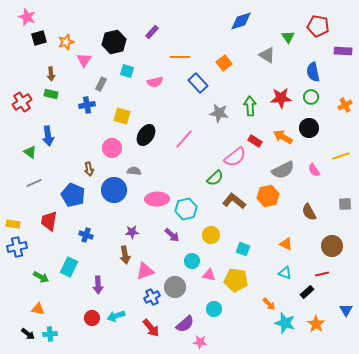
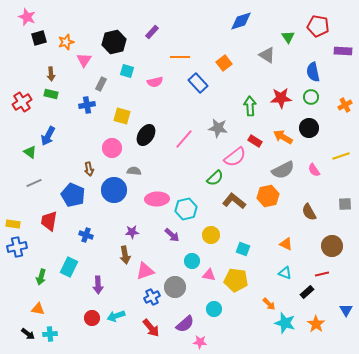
gray star at (219, 113): moved 1 px left, 15 px down
blue arrow at (48, 136): rotated 36 degrees clockwise
green arrow at (41, 277): rotated 77 degrees clockwise
